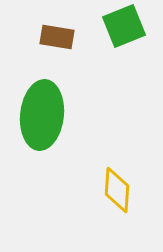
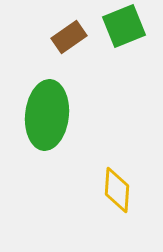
brown rectangle: moved 12 px right; rotated 44 degrees counterclockwise
green ellipse: moved 5 px right
